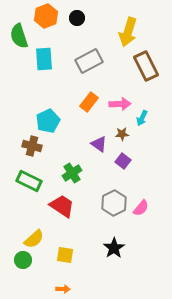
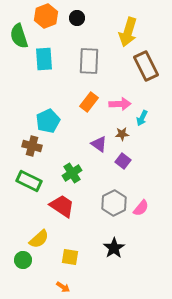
gray rectangle: rotated 60 degrees counterclockwise
yellow semicircle: moved 5 px right
yellow square: moved 5 px right, 2 px down
orange arrow: moved 2 px up; rotated 32 degrees clockwise
